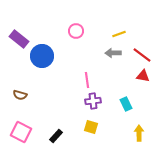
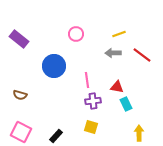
pink circle: moved 3 px down
blue circle: moved 12 px right, 10 px down
red triangle: moved 26 px left, 11 px down
